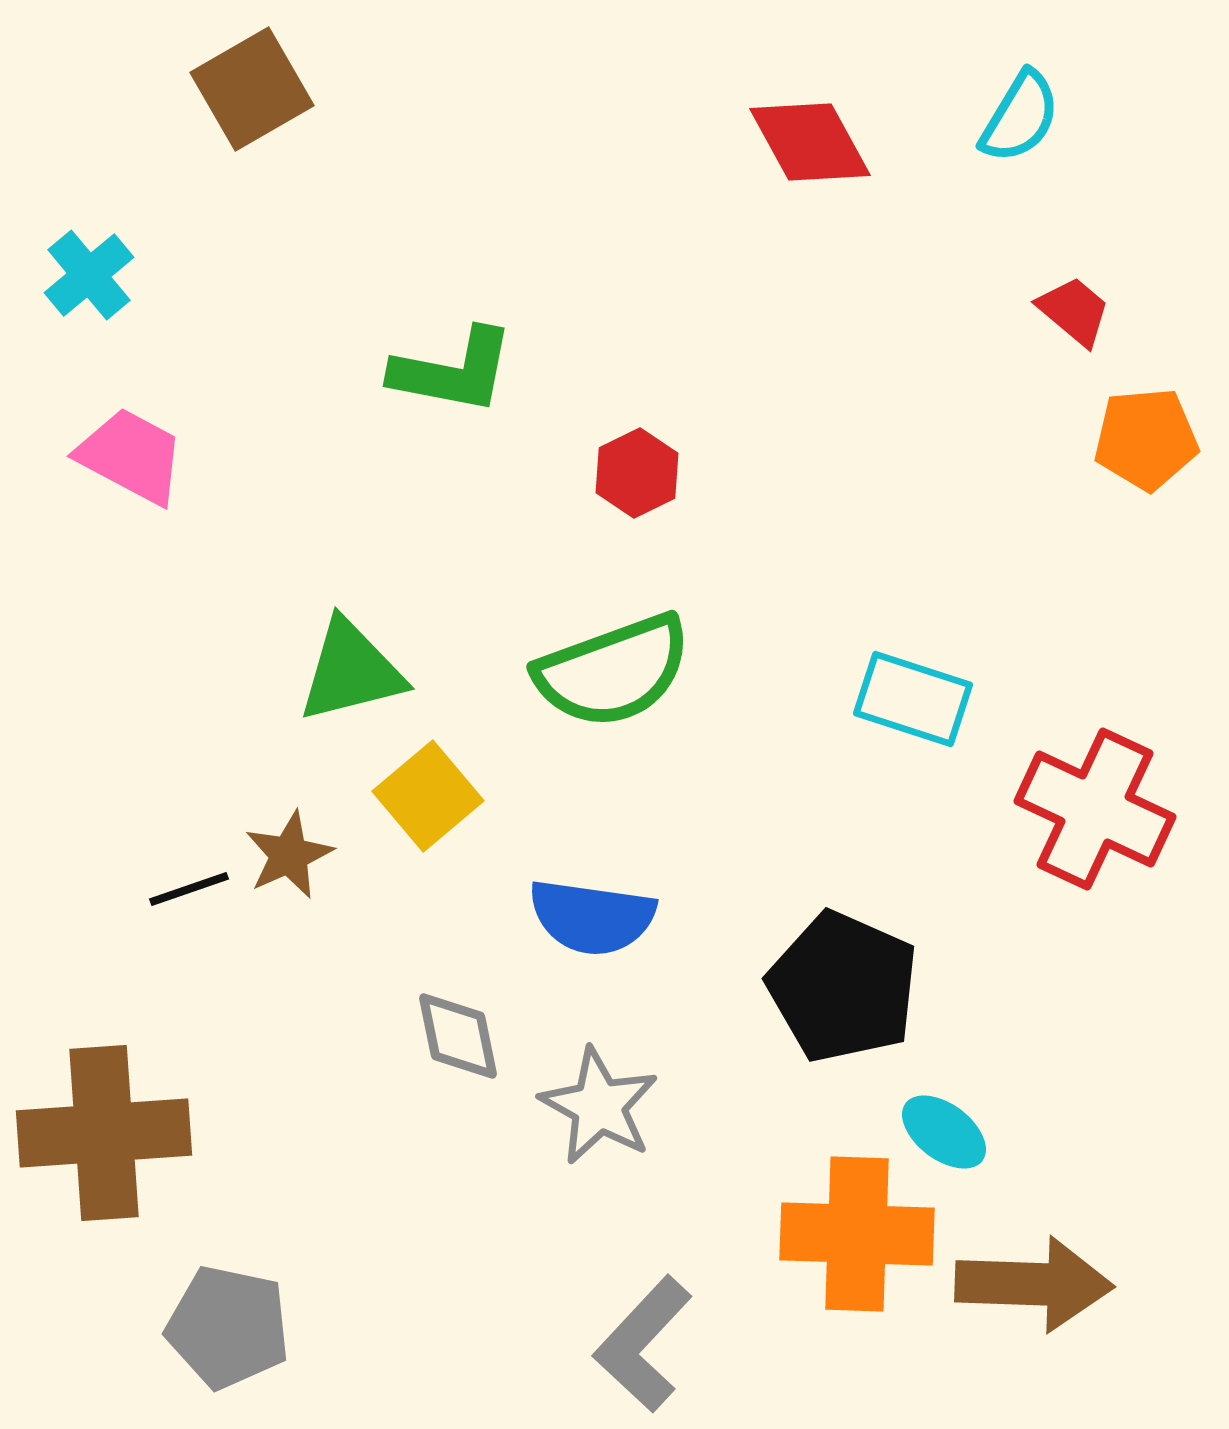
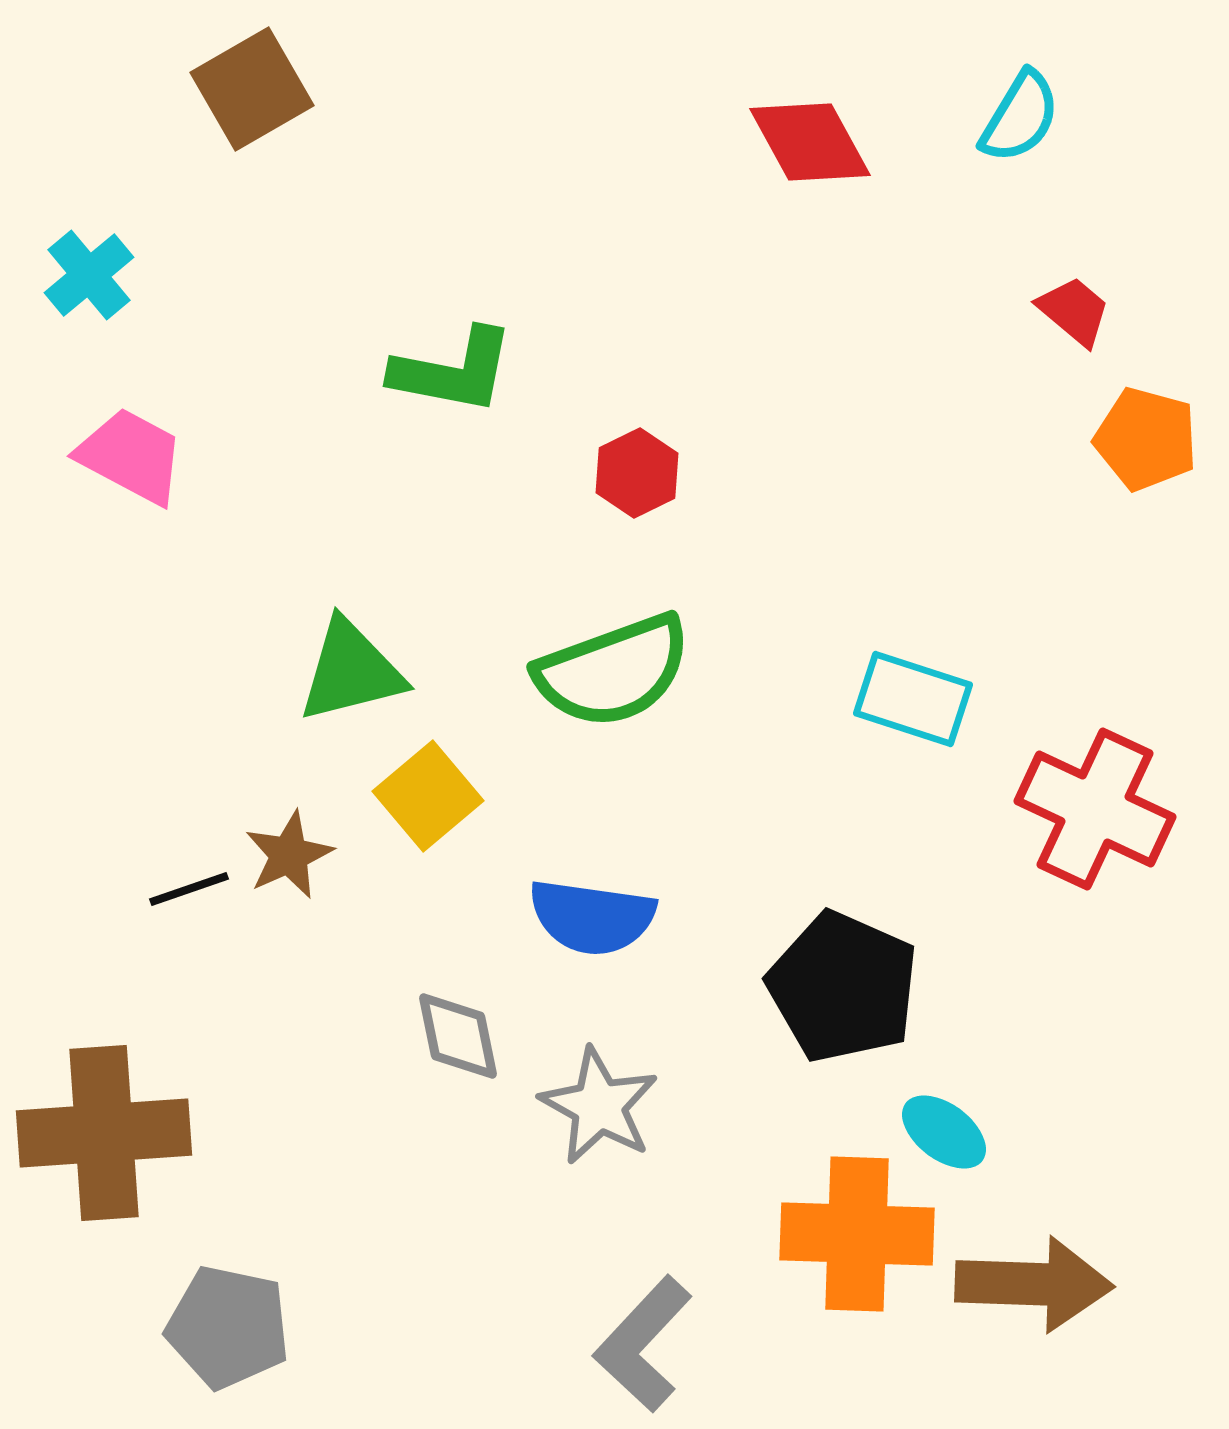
orange pentagon: rotated 20 degrees clockwise
